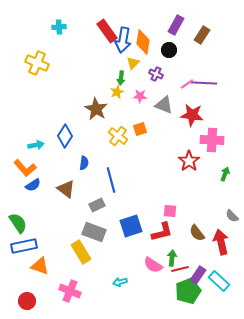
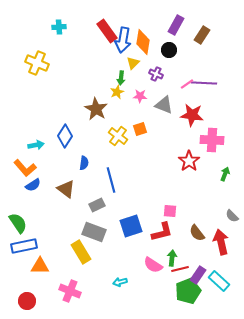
orange triangle at (40, 266): rotated 18 degrees counterclockwise
